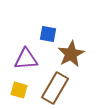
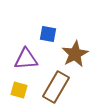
brown star: moved 4 px right
brown rectangle: moved 1 px right, 1 px up
